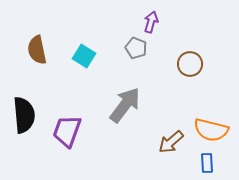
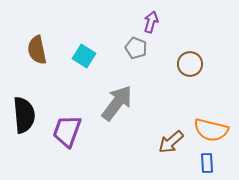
gray arrow: moved 8 px left, 2 px up
